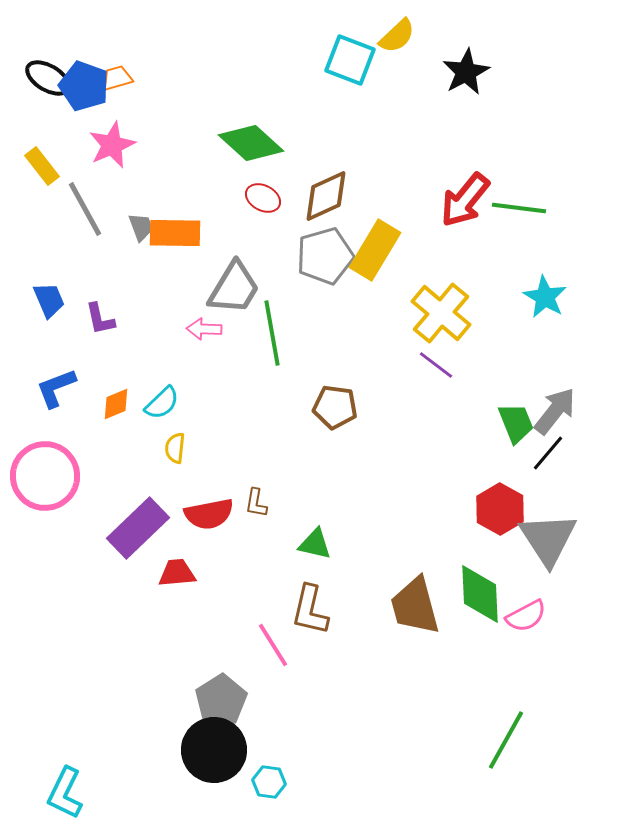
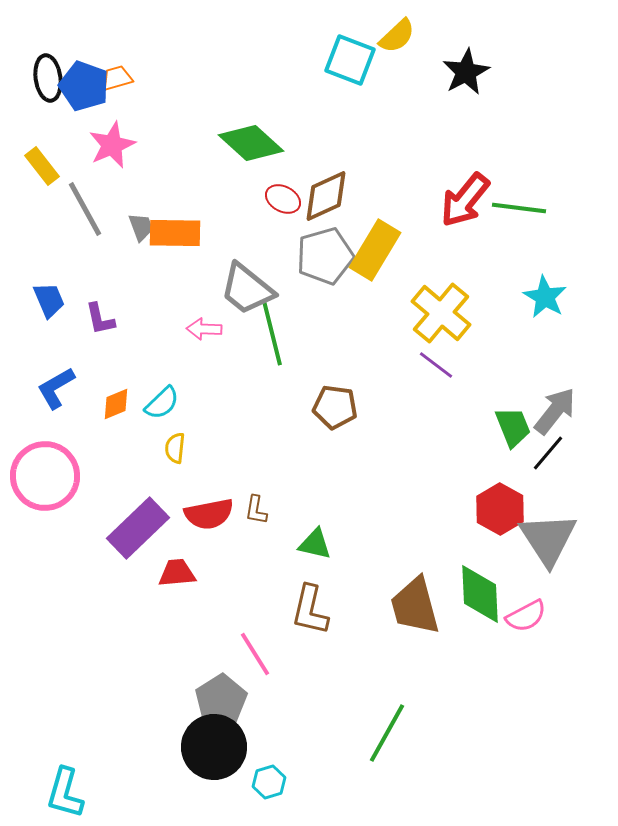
black ellipse at (48, 78): rotated 51 degrees clockwise
red ellipse at (263, 198): moved 20 px right, 1 px down
gray trapezoid at (234, 288): moved 13 px right, 1 px down; rotated 98 degrees clockwise
green line at (272, 333): rotated 4 degrees counterclockwise
blue L-shape at (56, 388): rotated 9 degrees counterclockwise
green trapezoid at (516, 423): moved 3 px left, 4 px down
brown L-shape at (256, 503): moved 7 px down
pink line at (273, 645): moved 18 px left, 9 px down
green line at (506, 740): moved 119 px left, 7 px up
black circle at (214, 750): moved 3 px up
cyan hexagon at (269, 782): rotated 24 degrees counterclockwise
cyan L-shape at (65, 793): rotated 10 degrees counterclockwise
